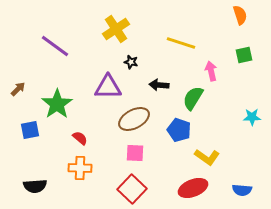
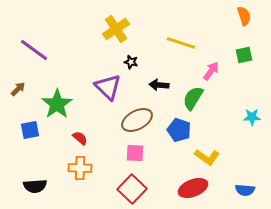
orange semicircle: moved 4 px right, 1 px down
purple line: moved 21 px left, 4 px down
pink arrow: rotated 48 degrees clockwise
purple triangle: rotated 44 degrees clockwise
brown ellipse: moved 3 px right, 1 px down
blue semicircle: moved 3 px right
